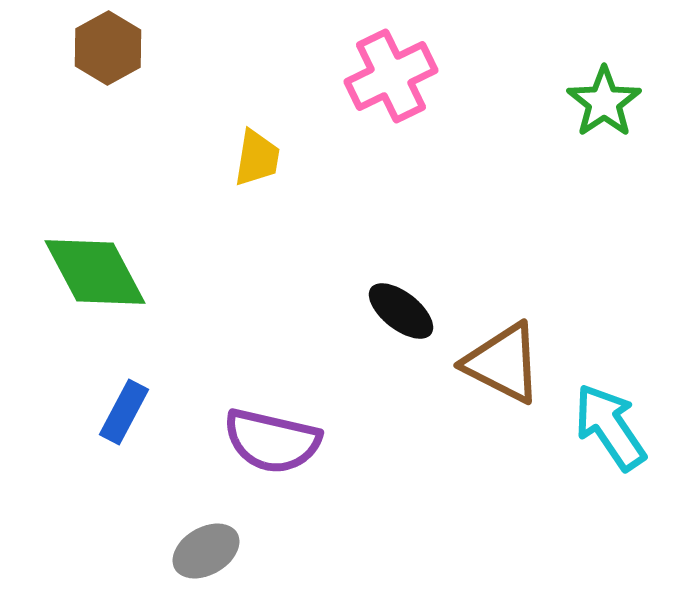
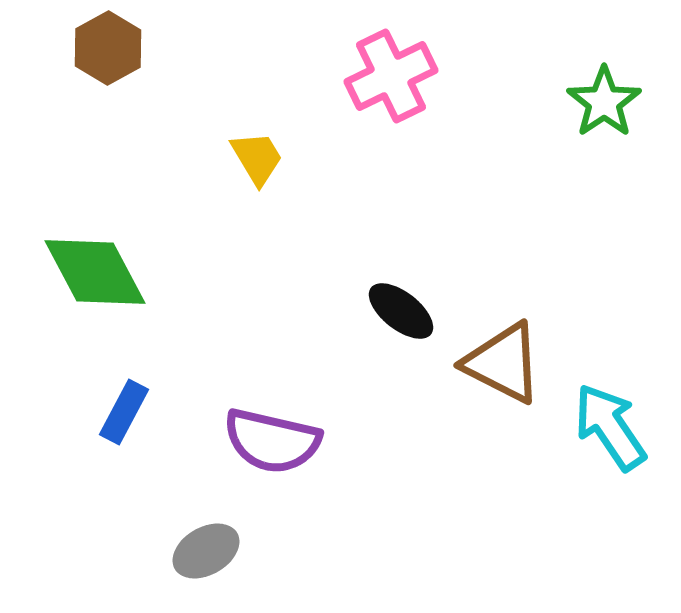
yellow trapezoid: rotated 40 degrees counterclockwise
